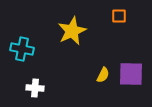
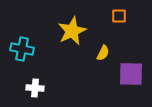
yellow semicircle: moved 22 px up
